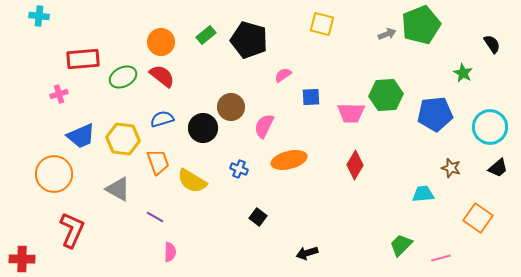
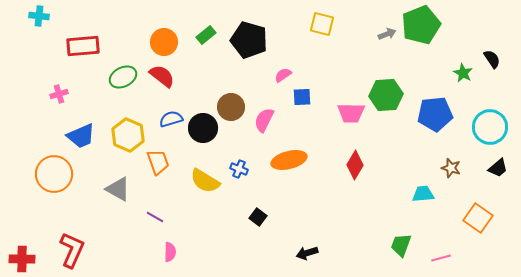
orange circle at (161, 42): moved 3 px right
black semicircle at (492, 44): moved 15 px down
red rectangle at (83, 59): moved 13 px up
blue square at (311, 97): moved 9 px left
blue semicircle at (162, 119): moved 9 px right
pink semicircle at (264, 126): moved 6 px up
yellow hexagon at (123, 139): moved 5 px right, 4 px up; rotated 16 degrees clockwise
yellow semicircle at (192, 181): moved 13 px right
red L-shape at (72, 230): moved 20 px down
green trapezoid at (401, 245): rotated 25 degrees counterclockwise
